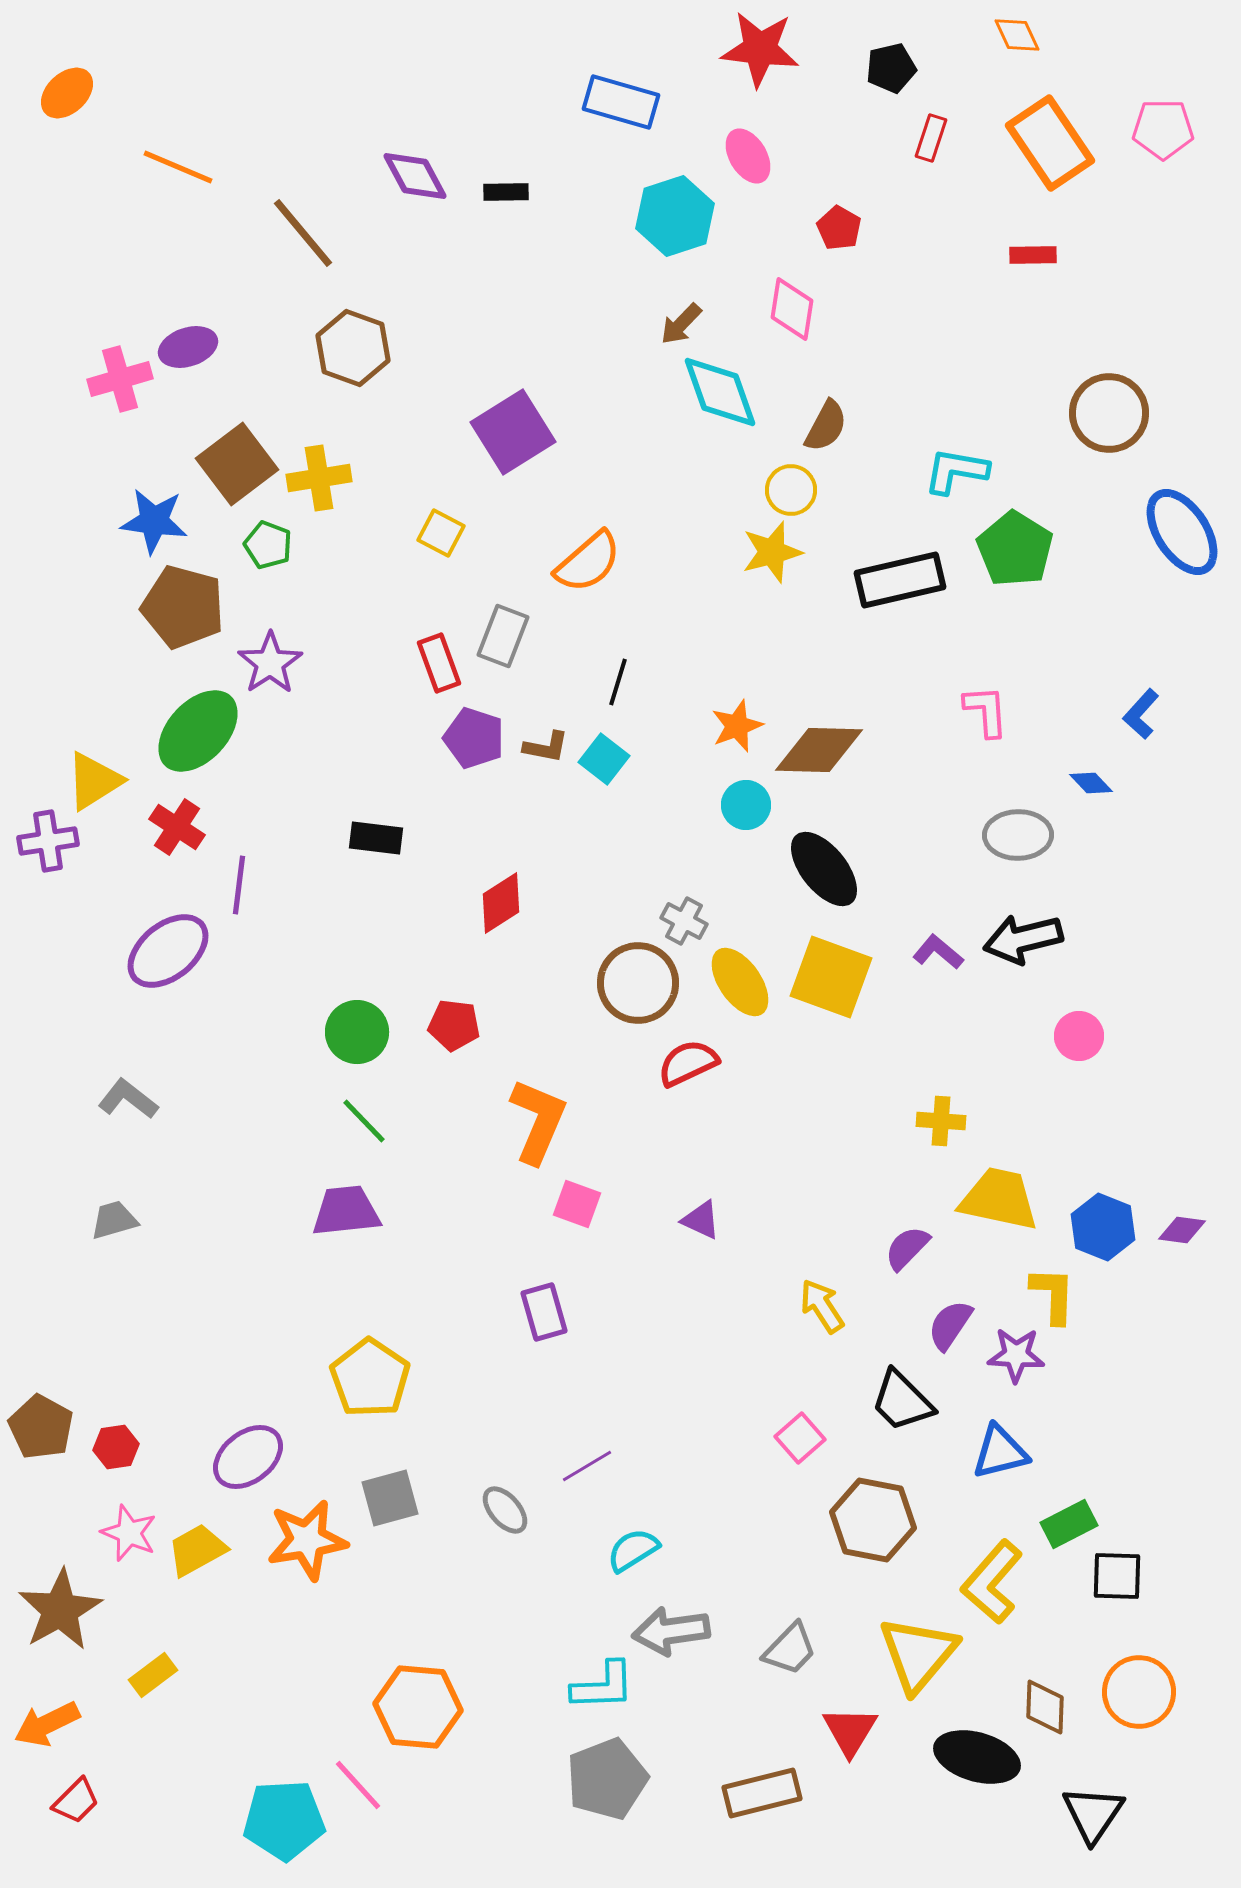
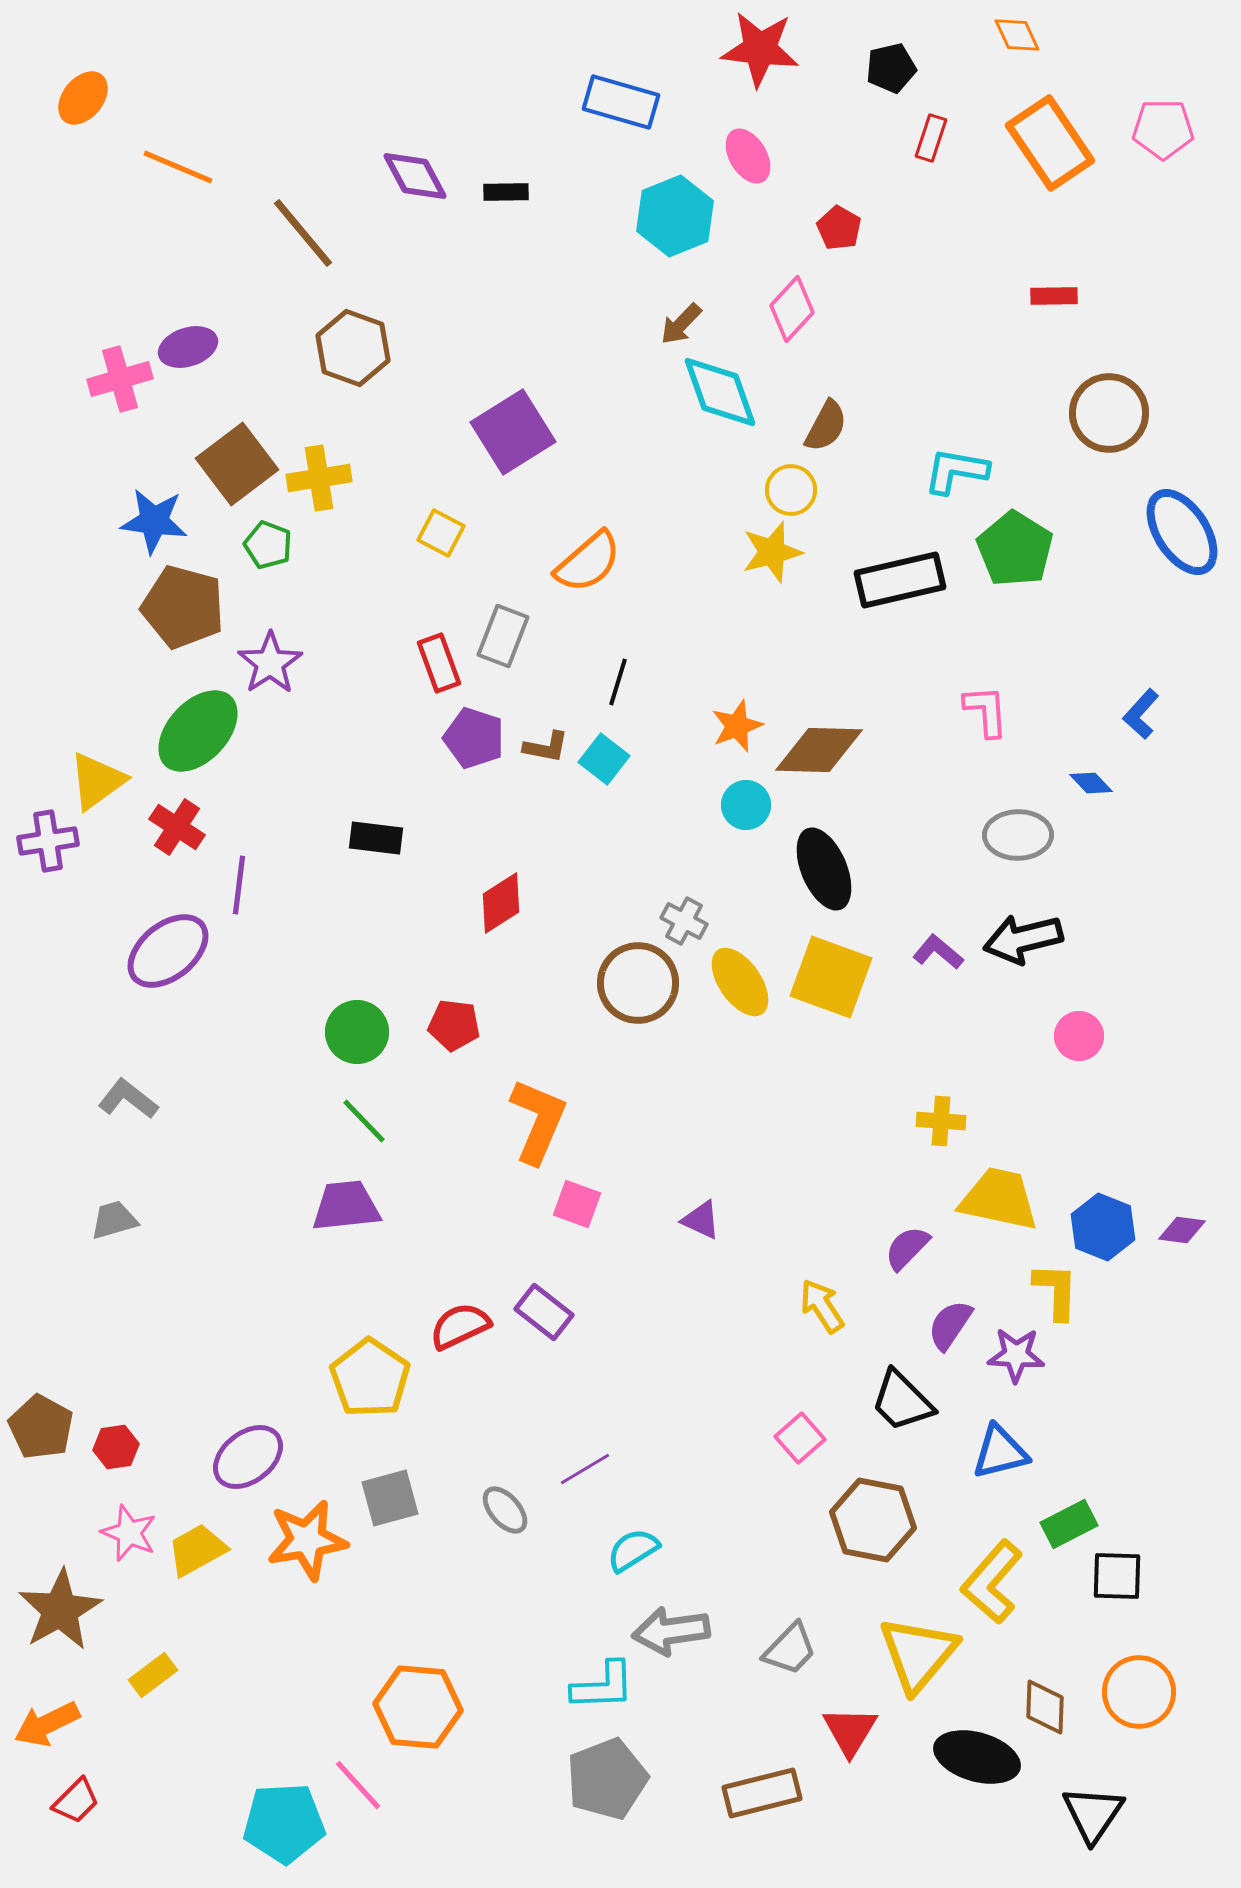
orange ellipse at (67, 93): moved 16 px right, 5 px down; rotated 8 degrees counterclockwise
cyan hexagon at (675, 216): rotated 4 degrees counterclockwise
red rectangle at (1033, 255): moved 21 px right, 41 px down
pink diamond at (792, 309): rotated 34 degrees clockwise
yellow triangle at (94, 781): moved 3 px right; rotated 4 degrees counterclockwise
black ellipse at (824, 869): rotated 16 degrees clockwise
red semicircle at (688, 1063): moved 228 px left, 263 px down
purple trapezoid at (346, 1211): moved 5 px up
yellow L-shape at (1053, 1295): moved 3 px right, 4 px up
purple rectangle at (544, 1312): rotated 36 degrees counterclockwise
purple line at (587, 1466): moved 2 px left, 3 px down
cyan pentagon at (284, 1820): moved 3 px down
